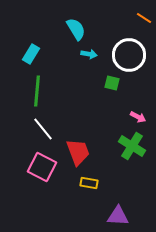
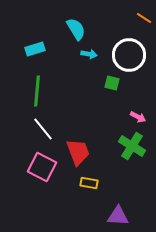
cyan rectangle: moved 4 px right, 5 px up; rotated 42 degrees clockwise
